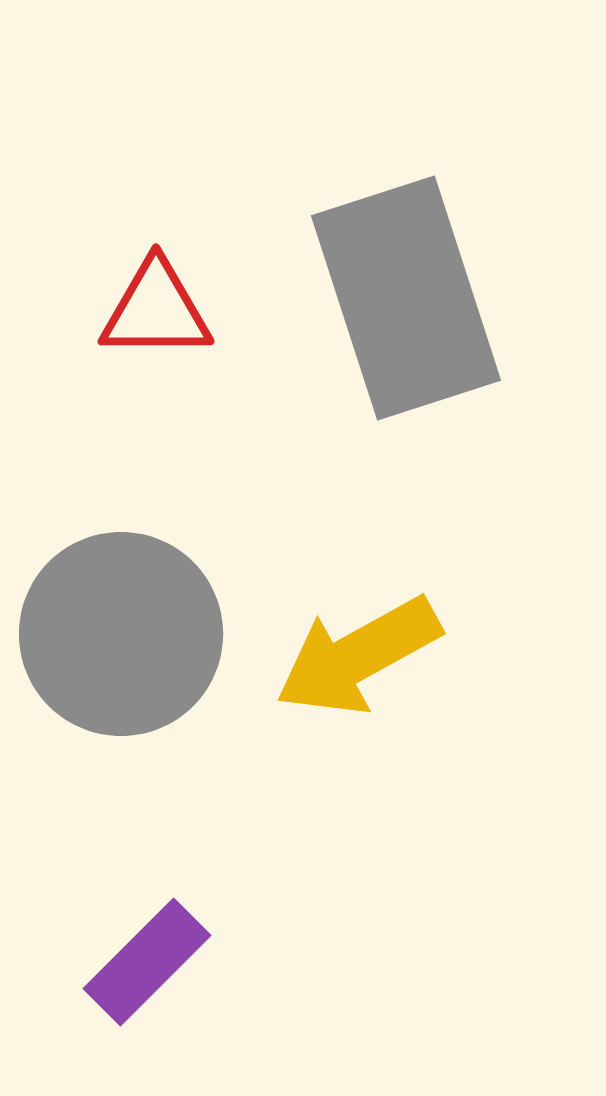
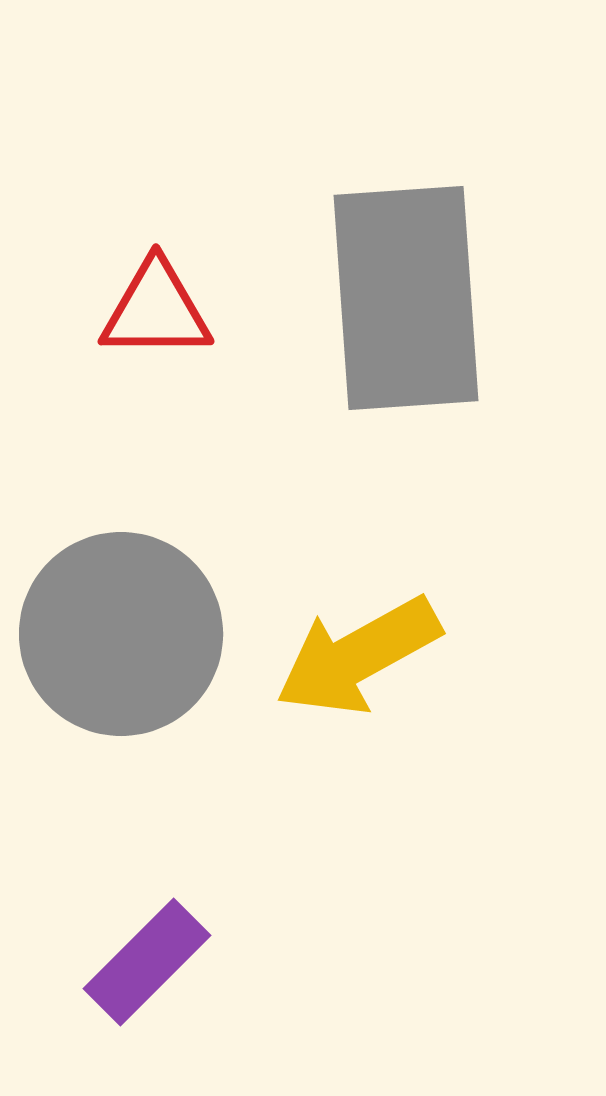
gray rectangle: rotated 14 degrees clockwise
